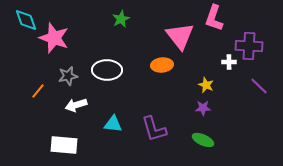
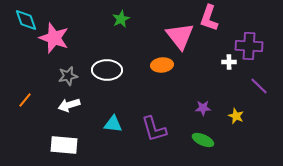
pink L-shape: moved 5 px left
yellow star: moved 30 px right, 31 px down
orange line: moved 13 px left, 9 px down
white arrow: moved 7 px left
